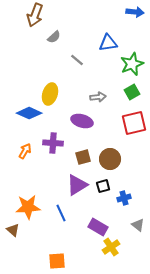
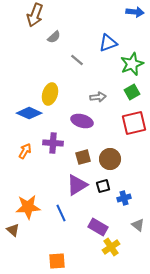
blue triangle: rotated 12 degrees counterclockwise
